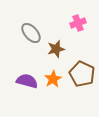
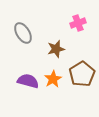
gray ellipse: moved 8 px left; rotated 10 degrees clockwise
brown pentagon: rotated 15 degrees clockwise
purple semicircle: moved 1 px right
